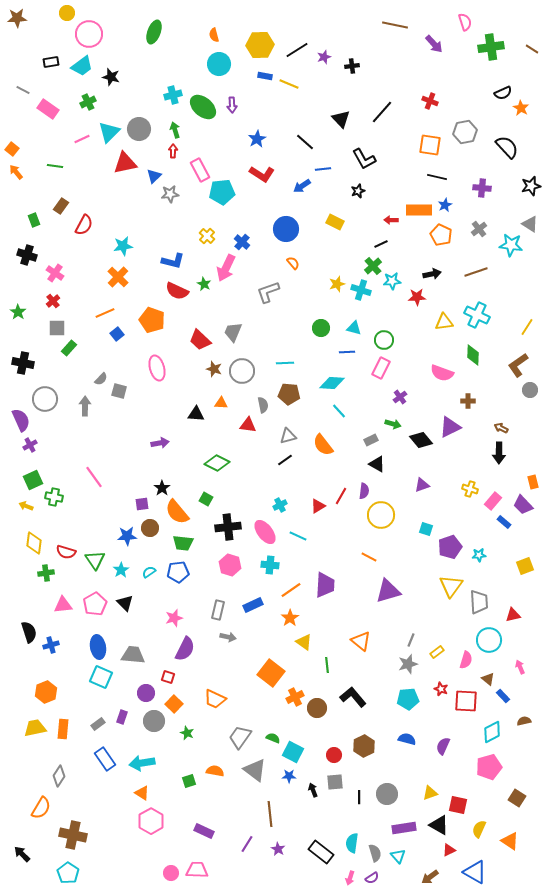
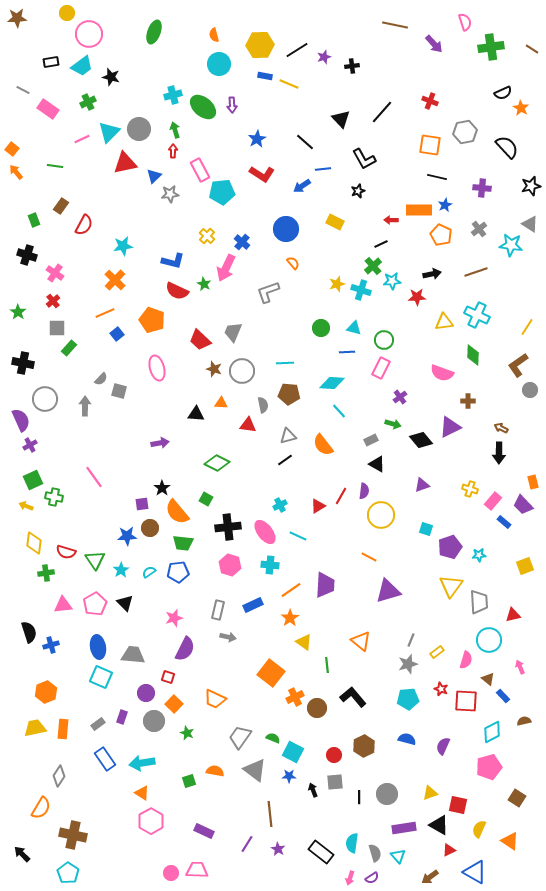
orange cross at (118, 277): moved 3 px left, 3 px down
